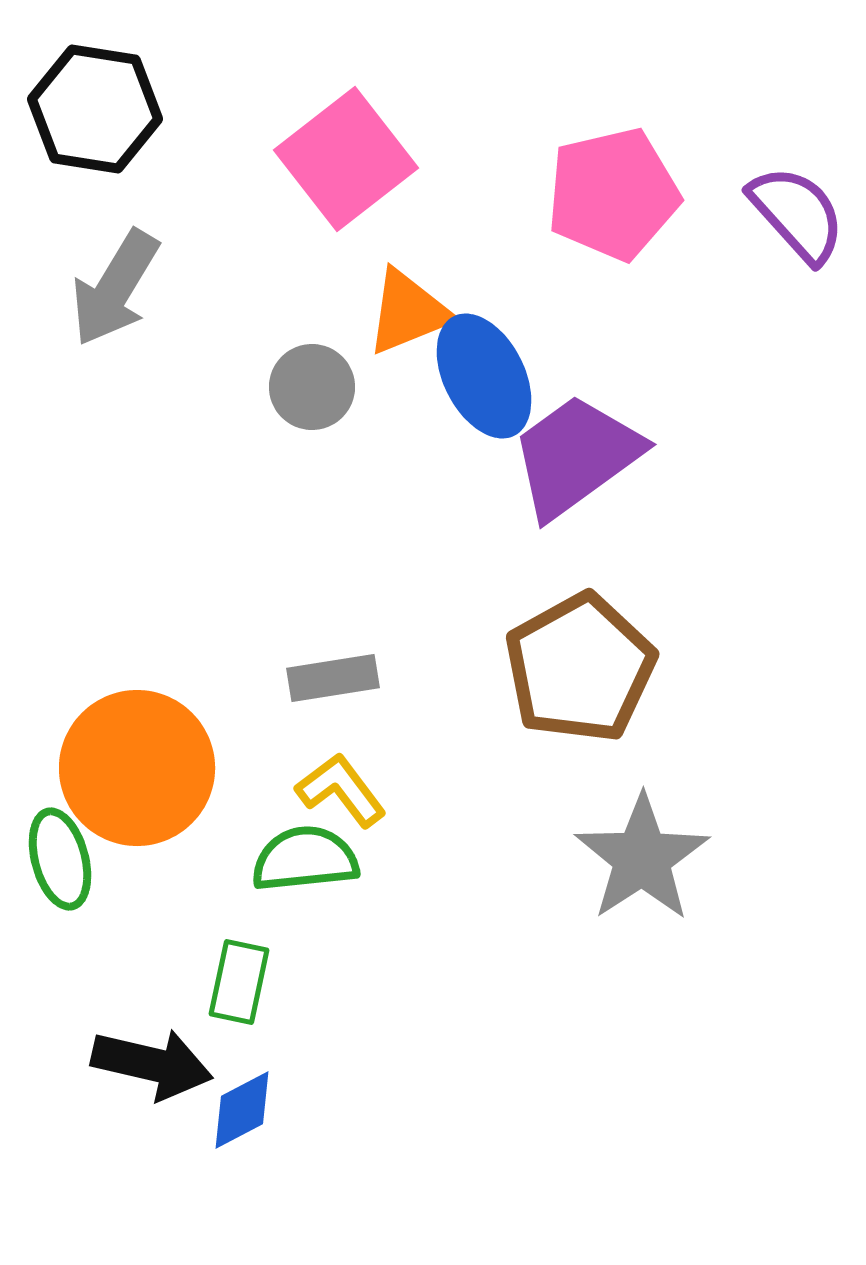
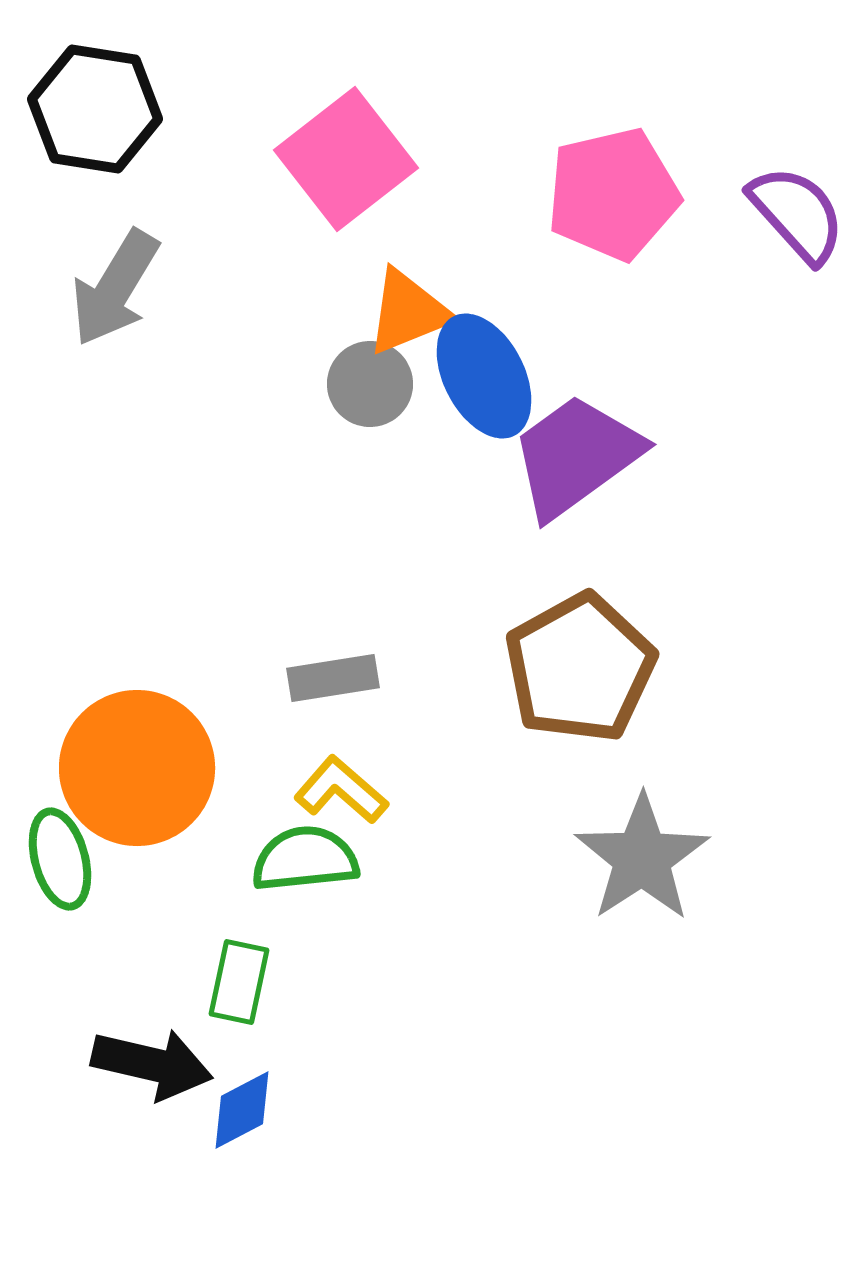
gray circle: moved 58 px right, 3 px up
yellow L-shape: rotated 12 degrees counterclockwise
